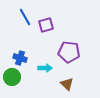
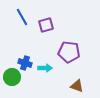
blue line: moved 3 px left
blue cross: moved 5 px right, 5 px down
brown triangle: moved 10 px right, 2 px down; rotated 24 degrees counterclockwise
